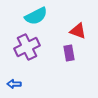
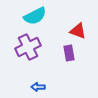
cyan semicircle: moved 1 px left
purple cross: moved 1 px right
blue arrow: moved 24 px right, 3 px down
